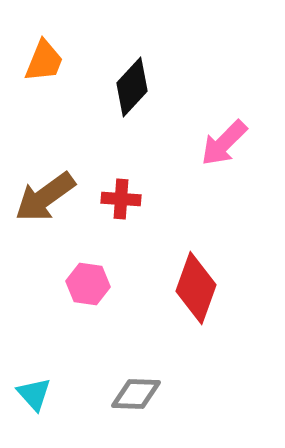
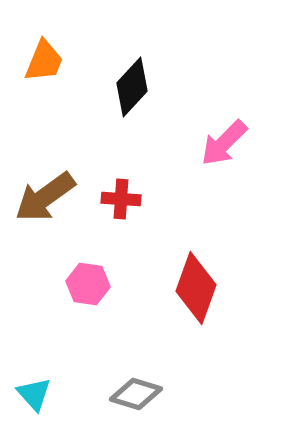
gray diamond: rotated 15 degrees clockwise
